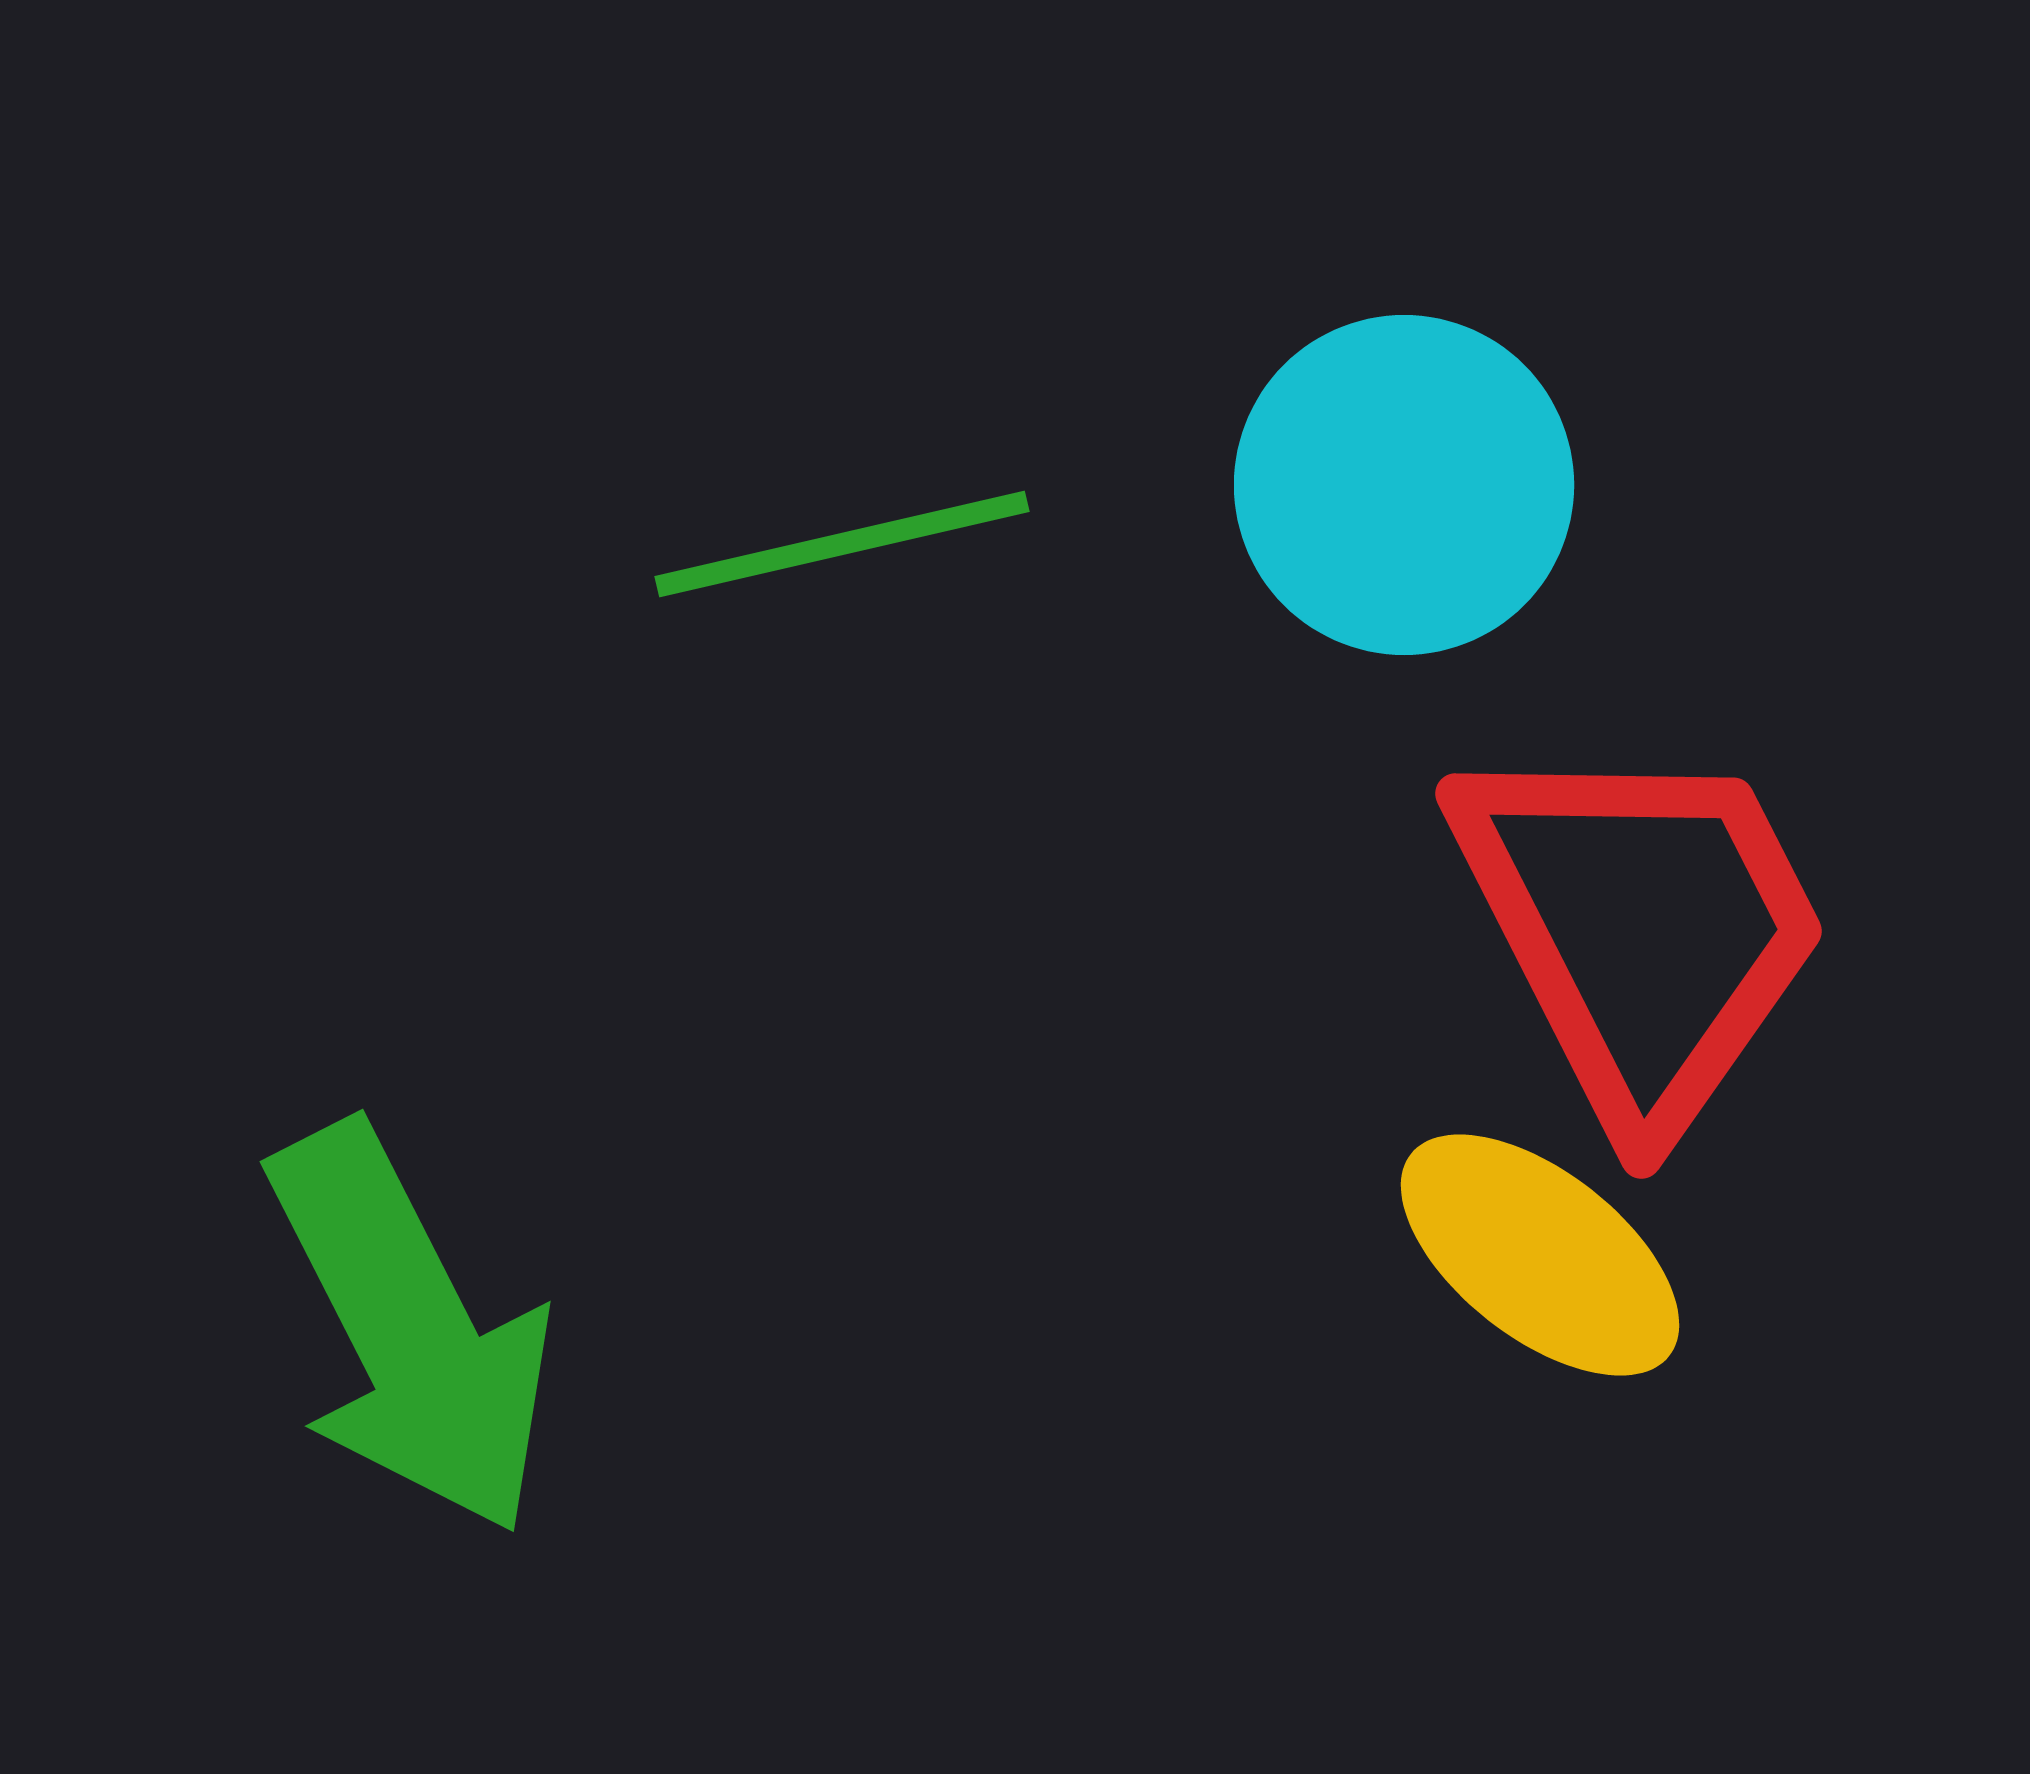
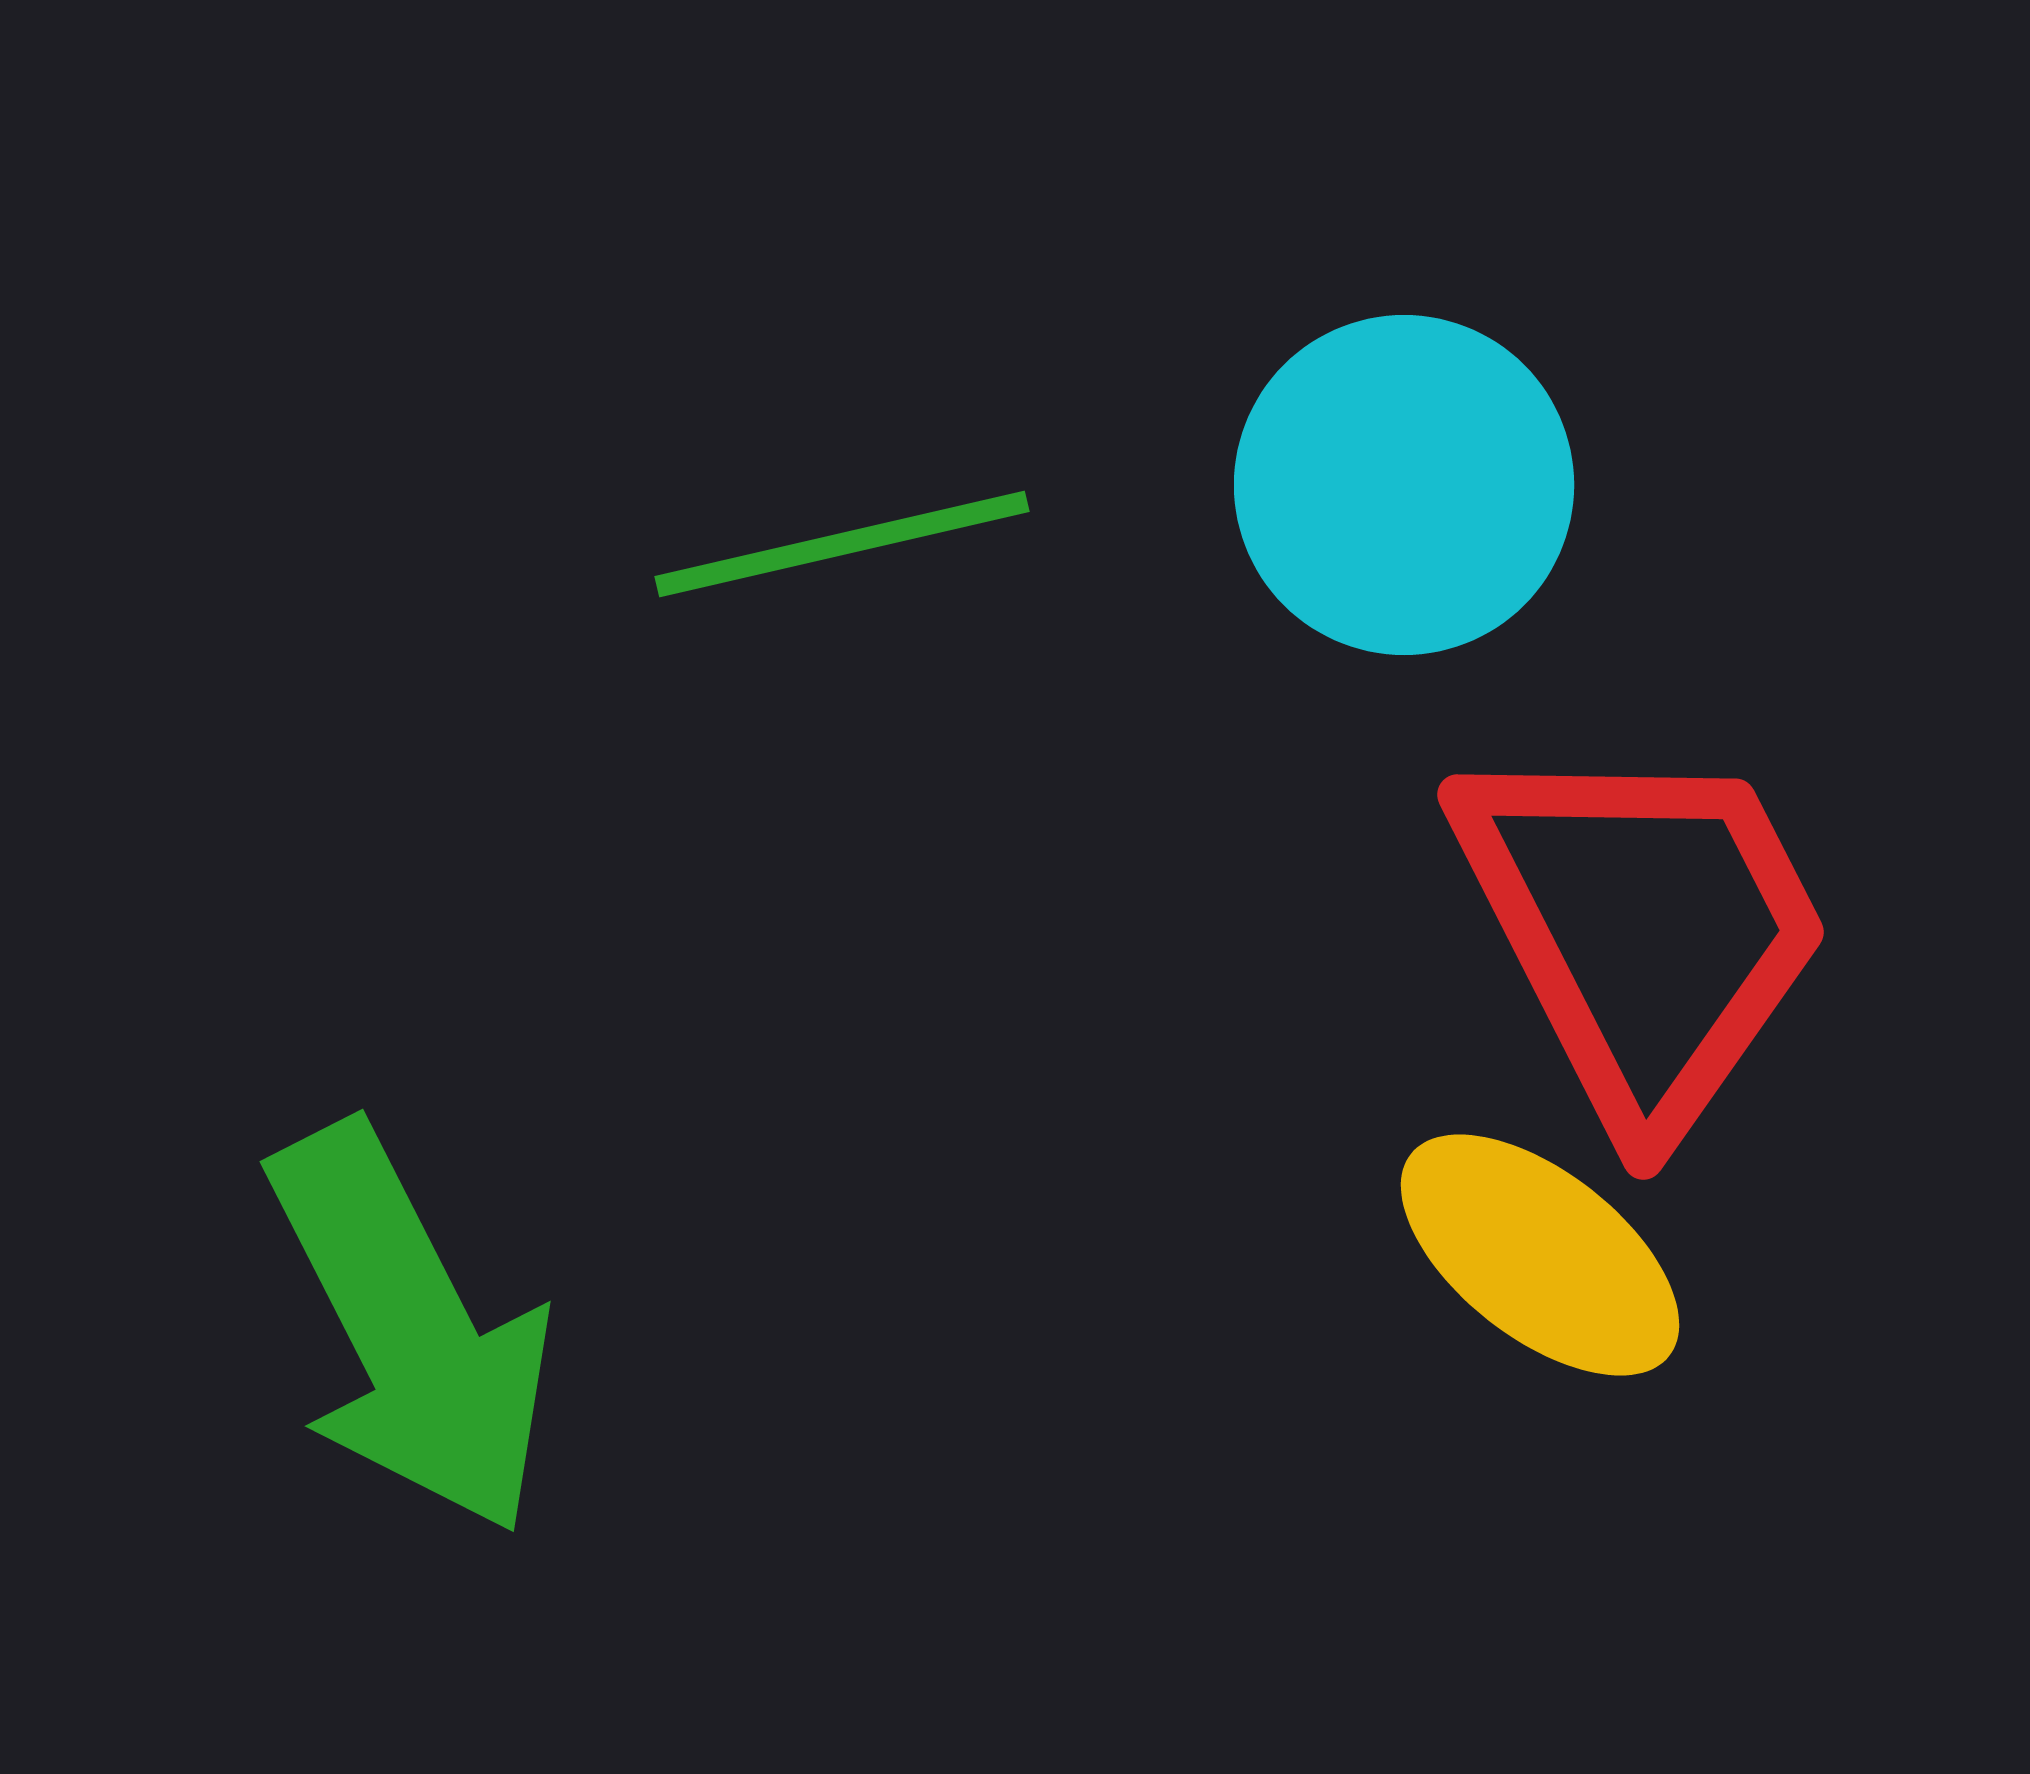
red trapezoid: moved 2 px right, 1 px down
